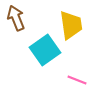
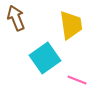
cyan square: moved 8 px down
